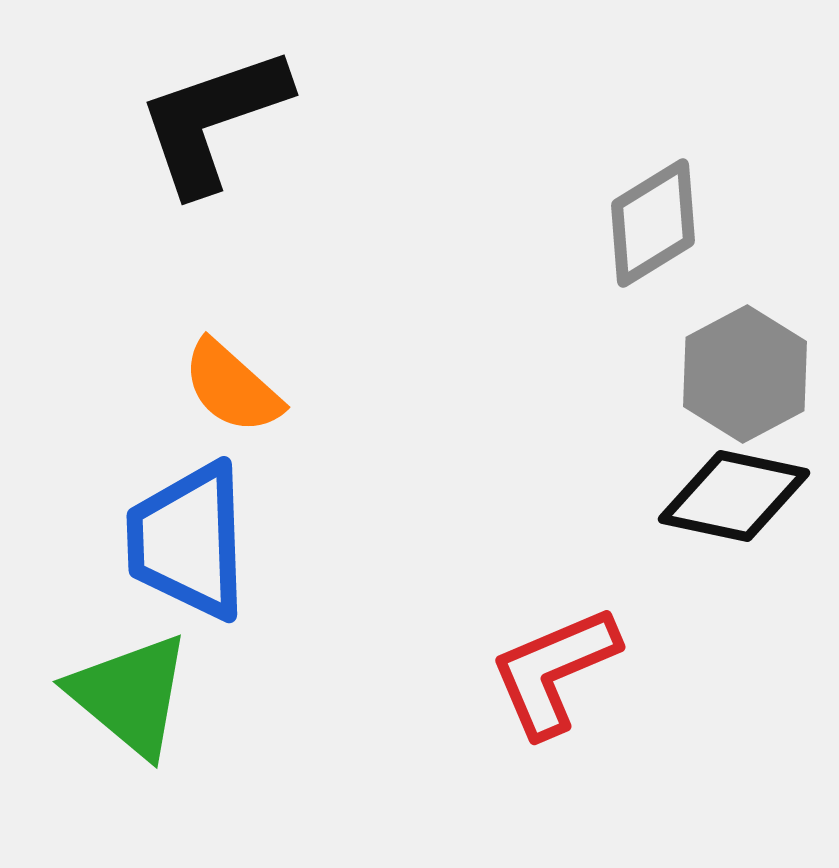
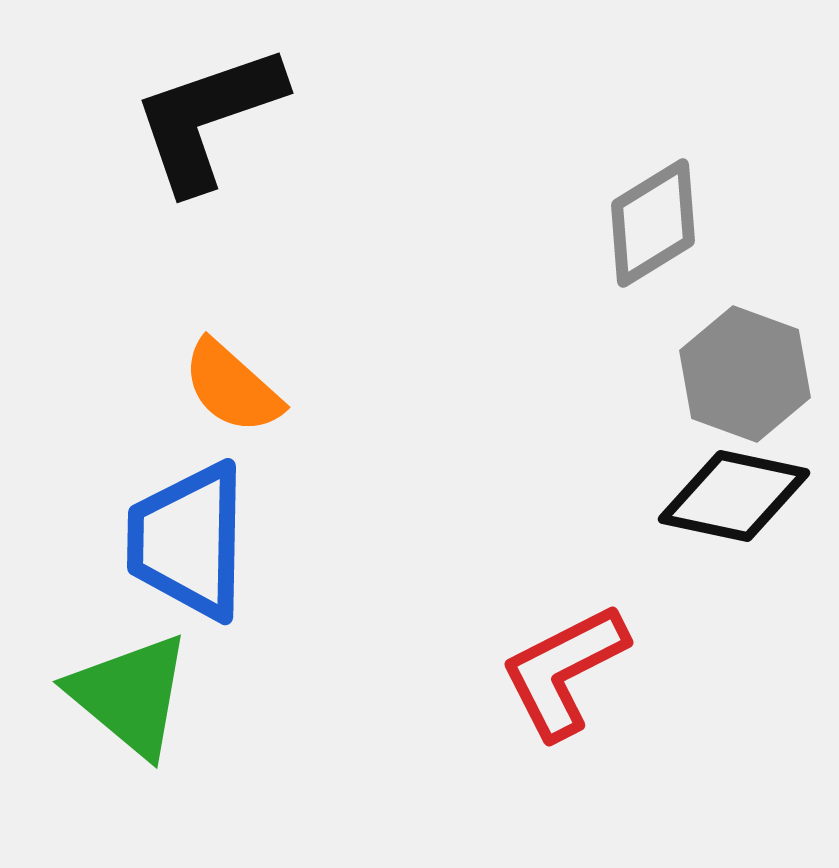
black L-shape: moved 5 px left, 2 px up
gray hexagon: rotated 12 degrees counterclockwise
blue trapezoid: rotated 3 degrees clockwise
red L-shape: moved 10 px right; rotated 4 degrees counterclockwise
